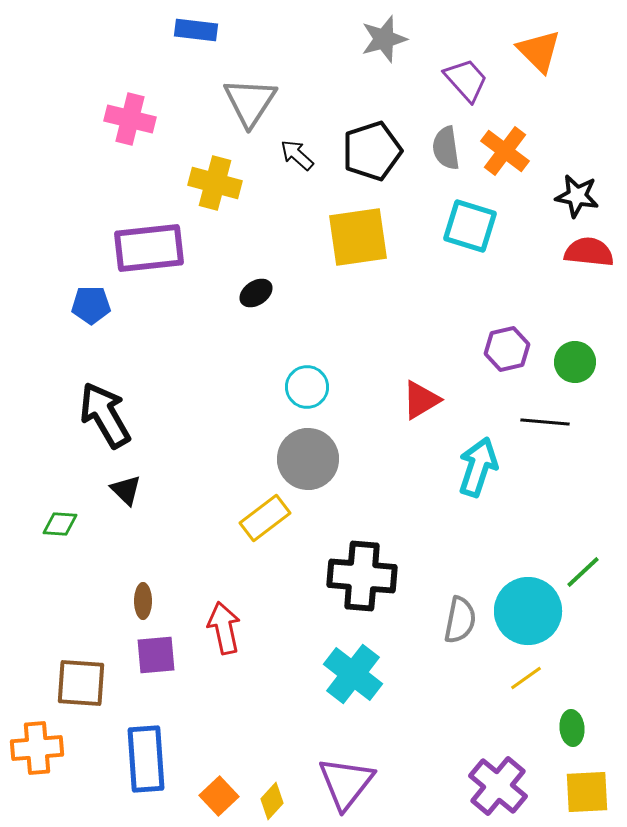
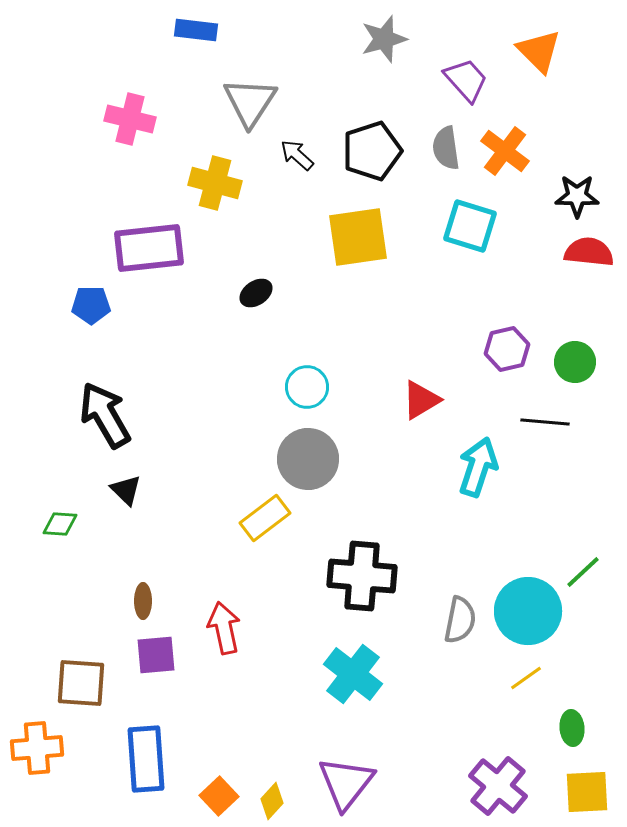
black star at (577, 196): rotated 9 degrees counterclockwise
